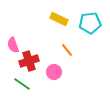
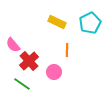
yellow rectangle: moved 2 px left, 3 px down
cyan pentagon: rotated 20 degrees counterclockwise
pink semicircle: rotated 21 degrees counterclockwise
orange line: rotated 40 degrees clockwise
red cross: rotated 24 degrees counterclockwise
